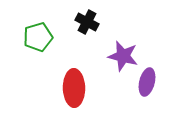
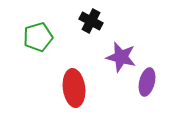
black cross: moved 4 px right, 1 px up
purple star: moved 2 px left, 1 px down
red ellipse: rotated 6 degrees counterclockwise
